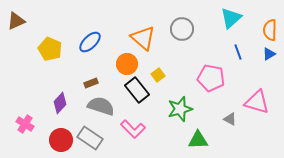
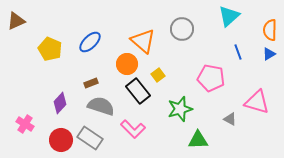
cyan triangle: moved 2 px left, 2 px up
orange triangle: moved 3 px down
black rectangle: moved 1 px right, 1 px down
